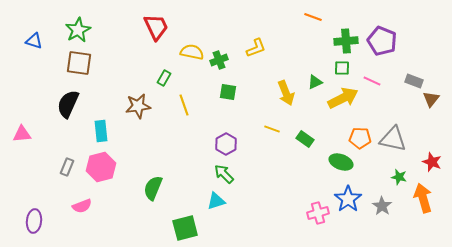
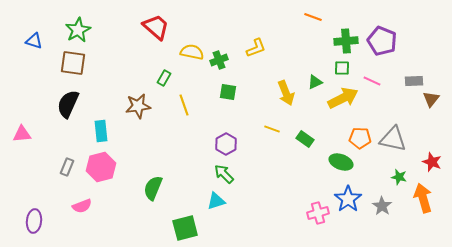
red trapezoid at (156, 27): rotated 24 degrees counterclockwise
brown square at (79, 63): moved 6 px left
gray rectangle at (414, 81): rotated 24 degrees counterclockwise
